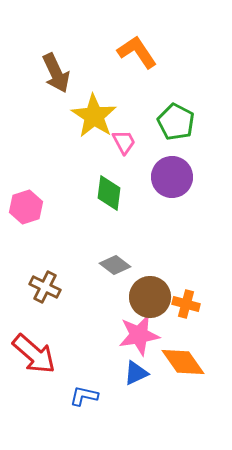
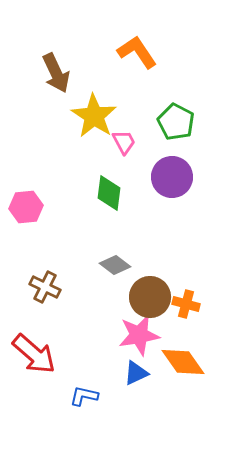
pink hexagon: rotated 12 degrees clockwise
